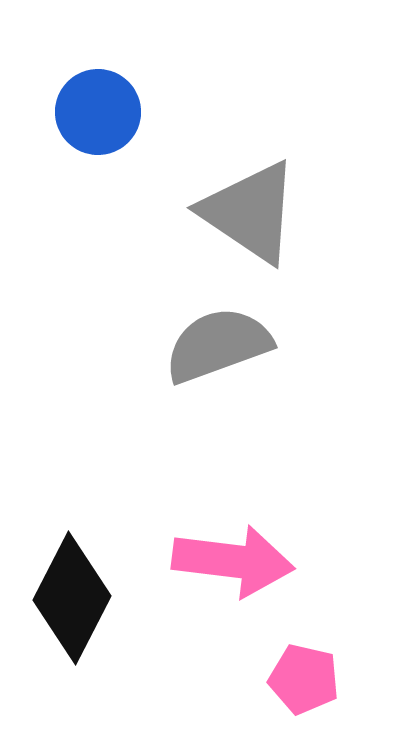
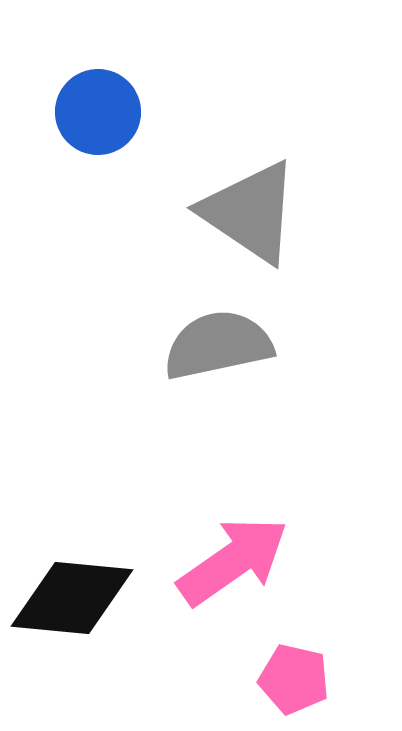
gray semicircle: rotated 8 degrees clockwise
pink arrow: rotated 42 degrees counterclockwise
black diamond: rotated 68 degrees clockwise
pink pentagon: moved 10 px left
